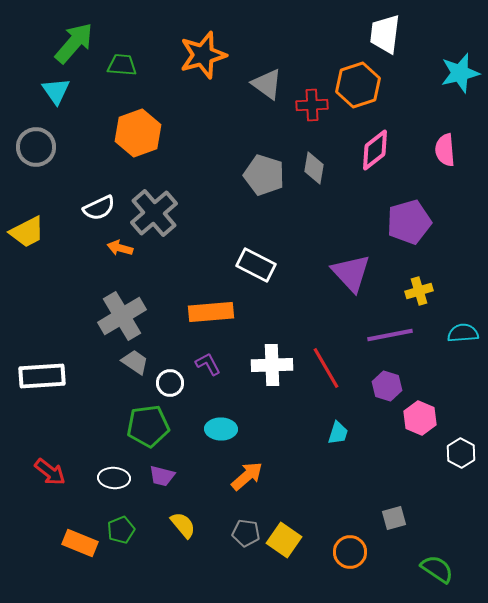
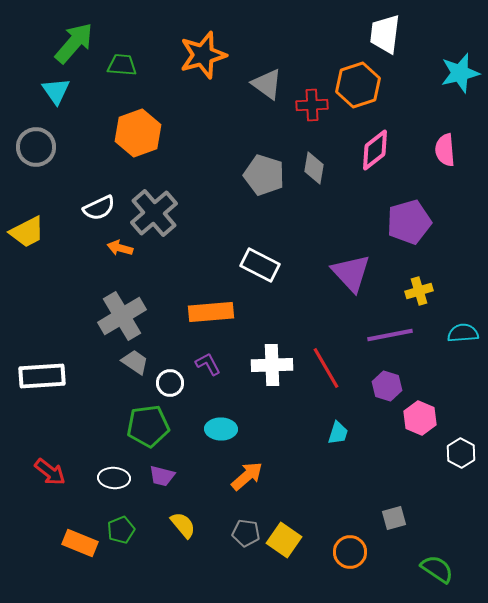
white rectangle at (256, 265): moved 4 px right
